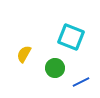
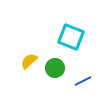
yellow semicircle: moved 5 px right, 7 px down; rotated 18 degrees clockwise
blue line: moved 2 px right, 1 px up
